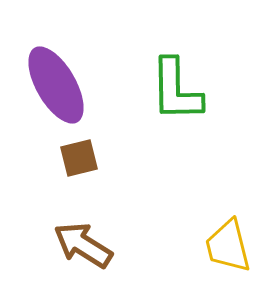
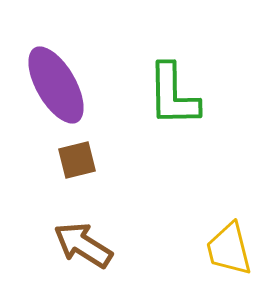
green L-shape: moved 3 px left, 5 px down
brown square: moved 2 px left, 2 px down
yellow trapezoid: moved 1 px right, 3 px down
